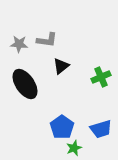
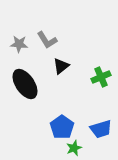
gray L-shape: rotated 50 degrees clockwise
